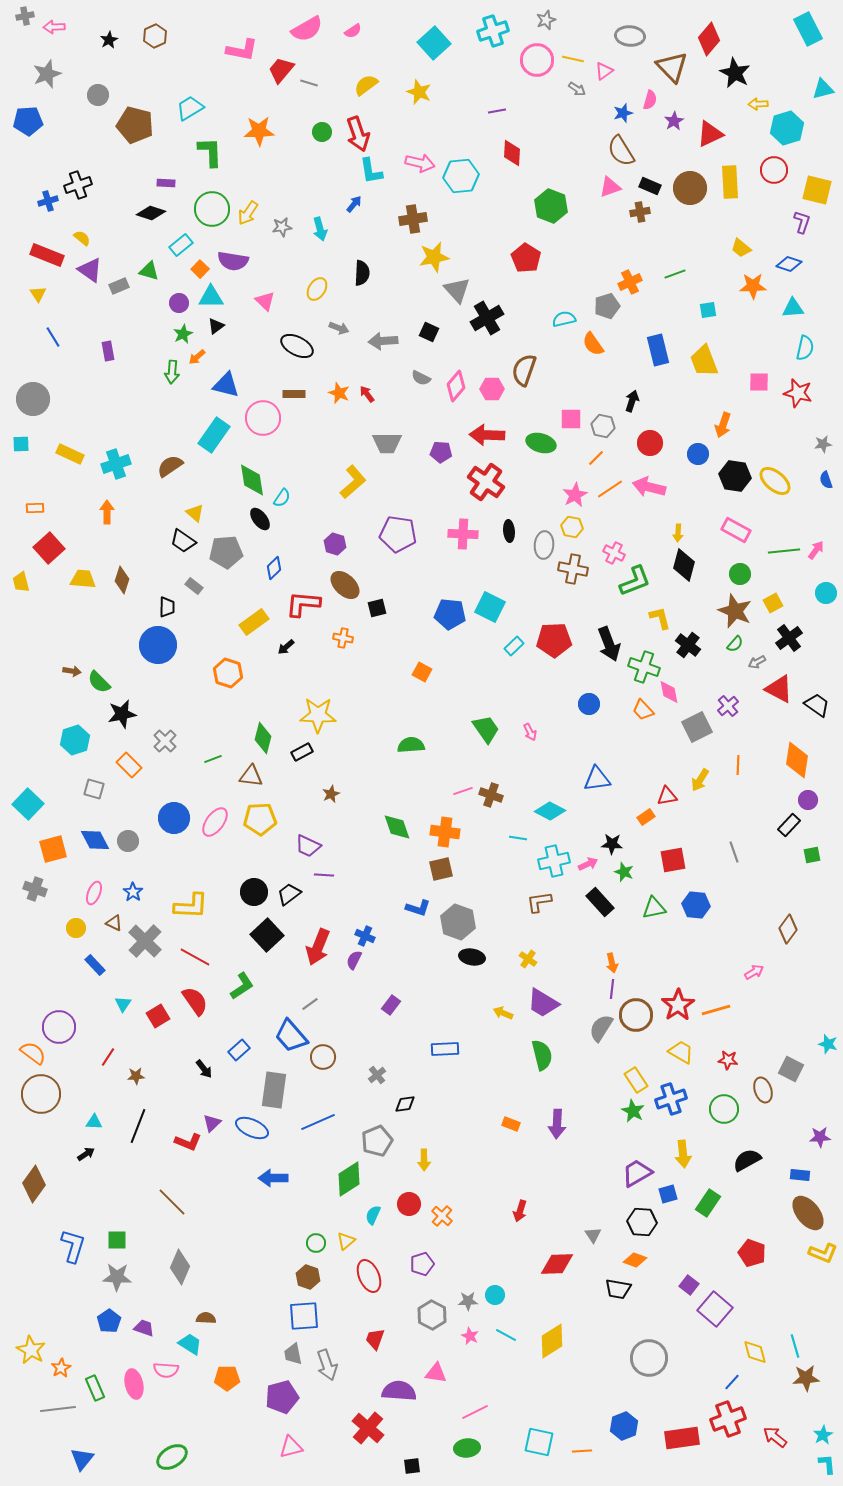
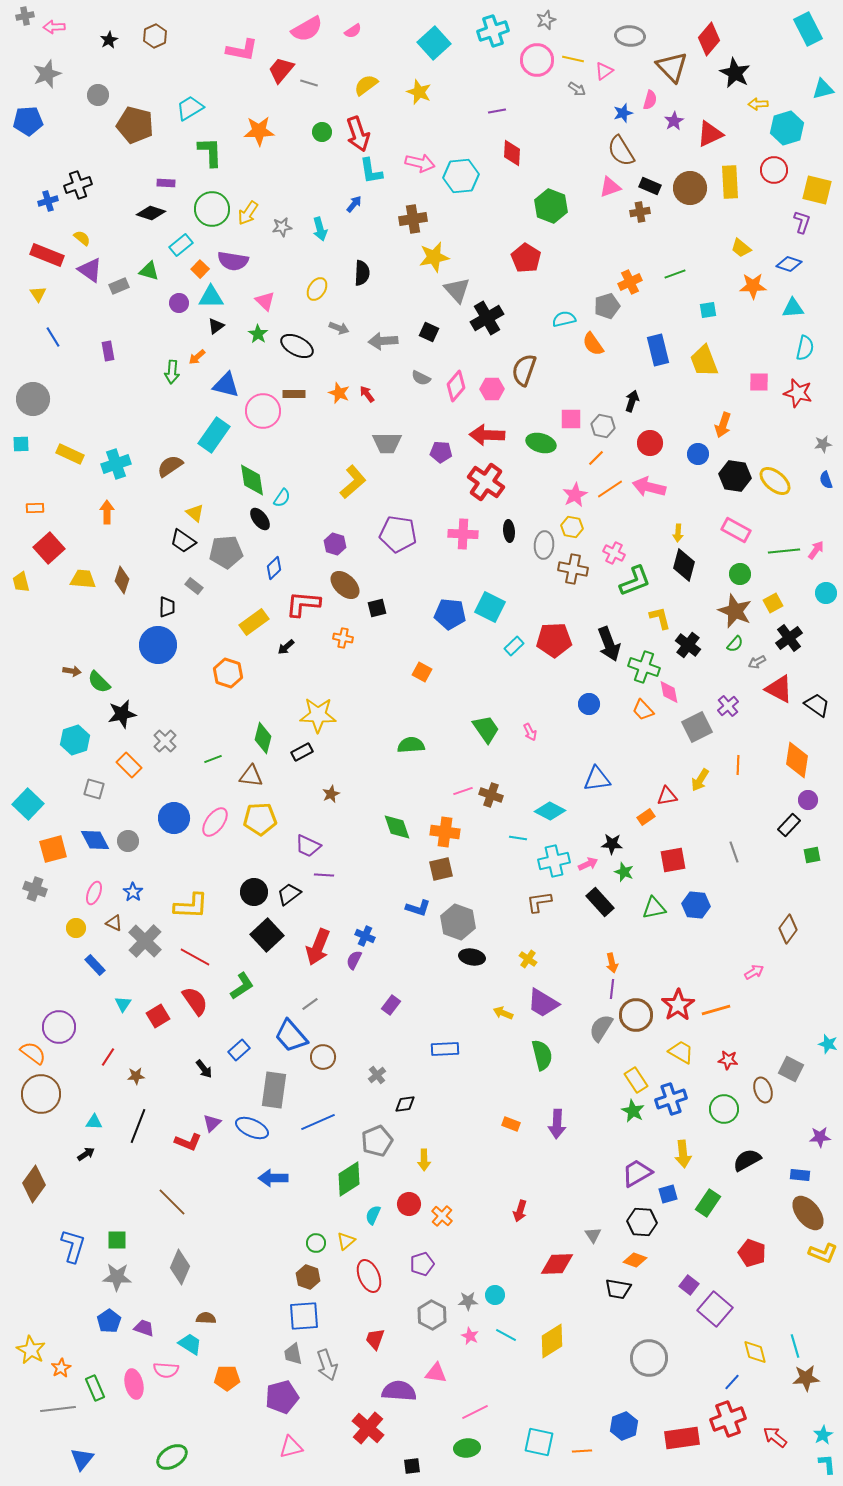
green star at (183, 334): moved 75 px right; rotated 12 degrees counterclockwise
pink circle at (263, 418): moved 7 px up
